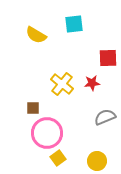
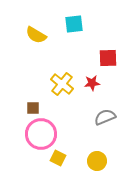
pink circle: moved 6 px left, 1 px down
yellow square: rotated 28 degrees counterclockwise
